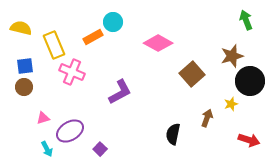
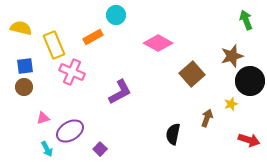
cyan circle: moved 3 px right, 7 px up
